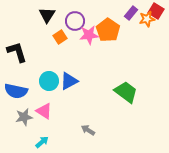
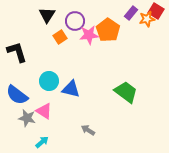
blue triangle: moved 2 px right, 8 px down; rotated 42 degrees clockwise
blue semicircle: moved 1 px right, 4 px down; rotated 25 degrees clockwise
gray star: moved 3 px right, 1 px down; rotated 24 degrees clockwise
